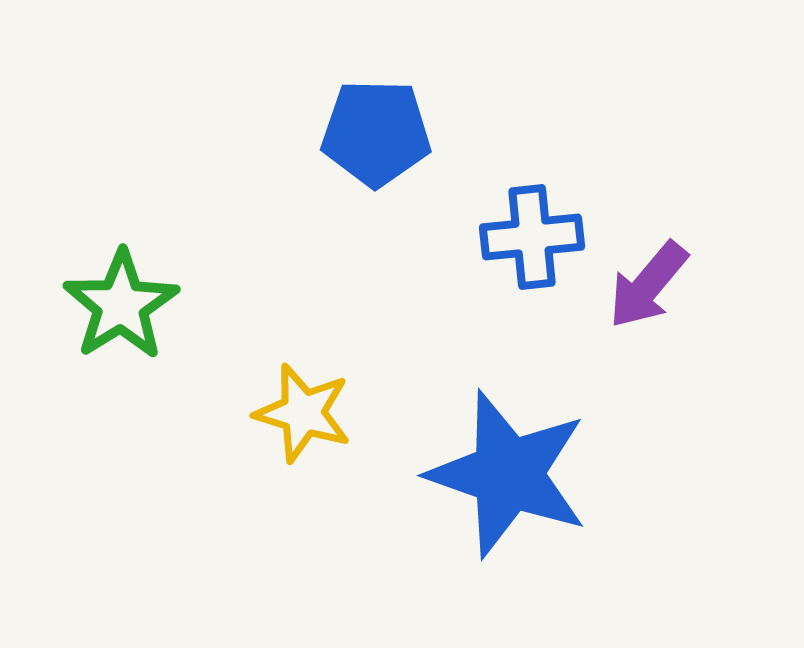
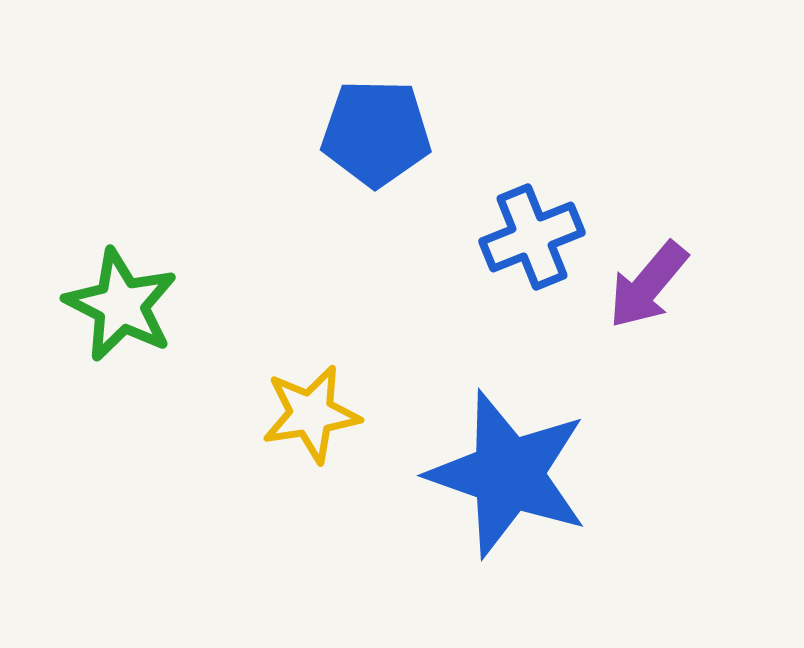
blue cross: rotated 16 degrees counterclockwise
green star: rotated 13 degrees counterclockwise
yellow star: moved 8 px right, 1 px down; rotated 26 degrees counterclockwise
